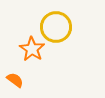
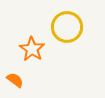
yellow circle: moved 11 px right
